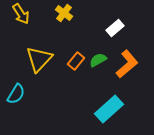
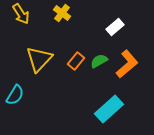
yellow cross: moved 2 px left
white rectangle: moved 1 px up
green semicircle: moved 1 px right, 1 px down
cyan semicircle: moved 1 px left, 1 px down
